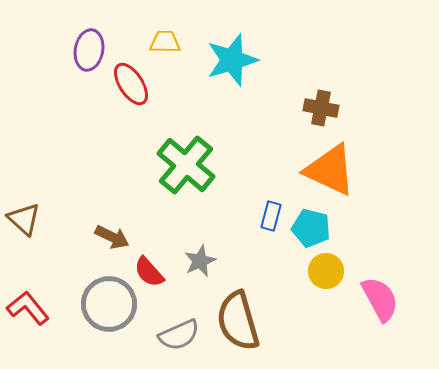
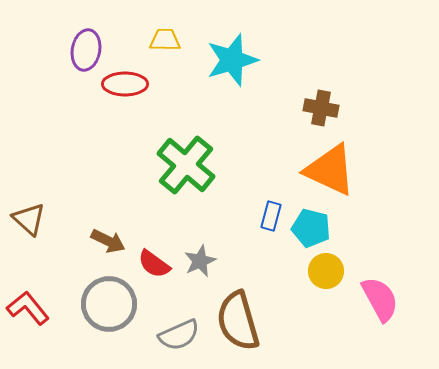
yellow trapezoid: moved 2 px up
purple ellipse: moved 3 px left
red ellipse: moved 6 px left; rotated 57 degrees counterclockwise
brown triangle: moved 5 px right
brown arrow: moved 4 px left, 4 px down
red semicircle: moved 5 px right, 8 px up; rotated 12 degrees counterclockwise
